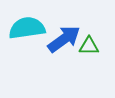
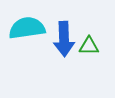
blue arrow: rotated 124 degrees clockwise
